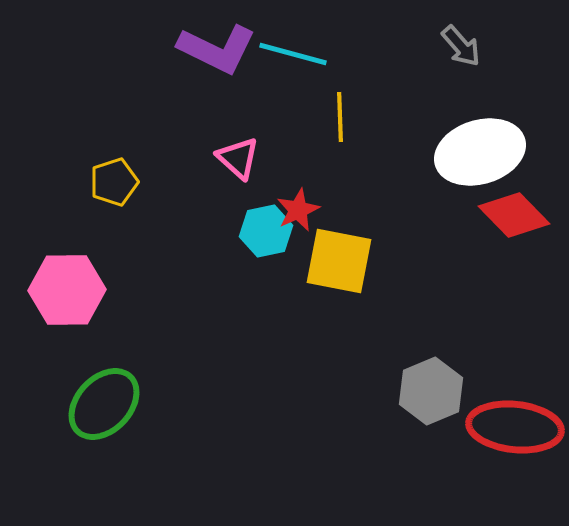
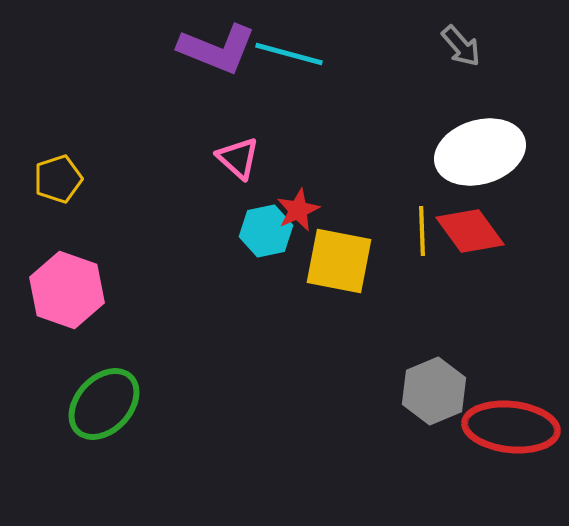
purple L-shape: rotated 4 degrees counterclockwise
cyan line: moved 4 px left
yellow line: moved 82 px right, 114 px down
yellow pentagon: moved 56 px left, 3 px up
red diamond: moved 44 px left, 16 px down; rotated 8 degrees clockwise
pink hexagon: rotated 20 degrees clockwise
gray hexagon: moved 3 px right
red ellipse: moved 4 px left
